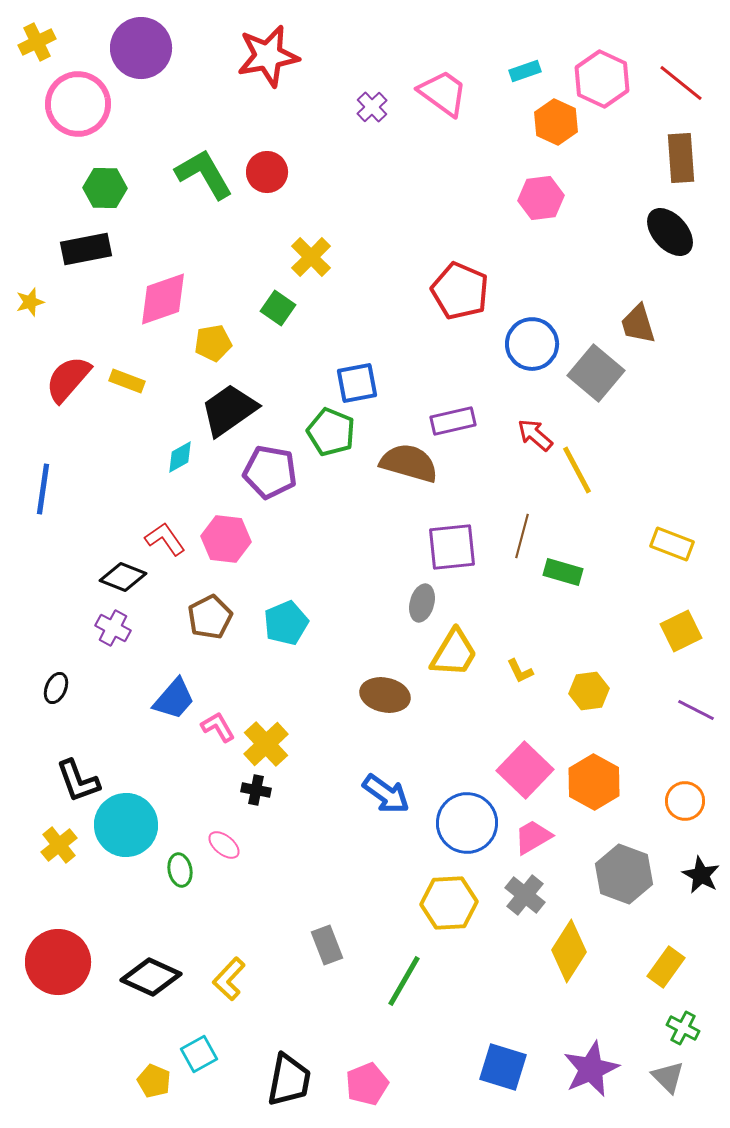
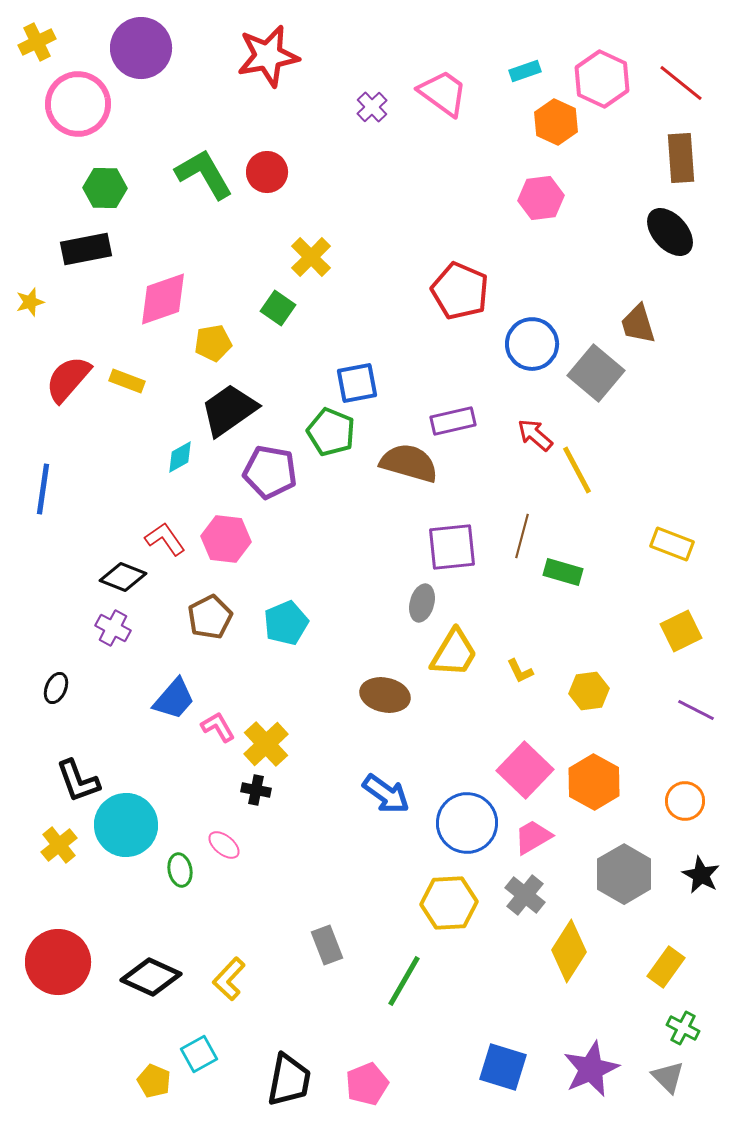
gray hexagon at (624, 874): rotated 10 degrees clockwise
